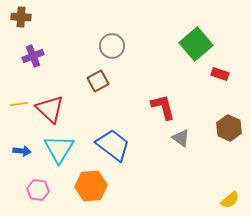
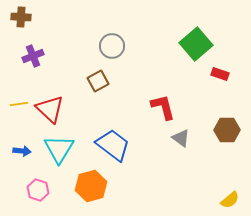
brown hexagon: moved 2 px left, 2 px down; rotated 25 degrees counterclockwise
orange hexagon: rotated 12 degrees counterclockwise
pink hexagon: rotated 10 degrees clockwise
